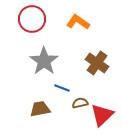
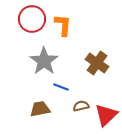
orange L-shape: moved 15 px left, 3 px down; rotated 60 degrees clockwise
blue line: moved 1 px left, 1 px up
brown semicircle: moved 1 px right, 3 px down
red triangle: moved 4 px right
